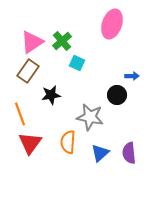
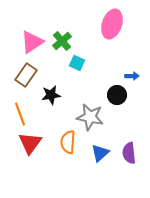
brown rectangle: moved 2 px left, 4 px down
